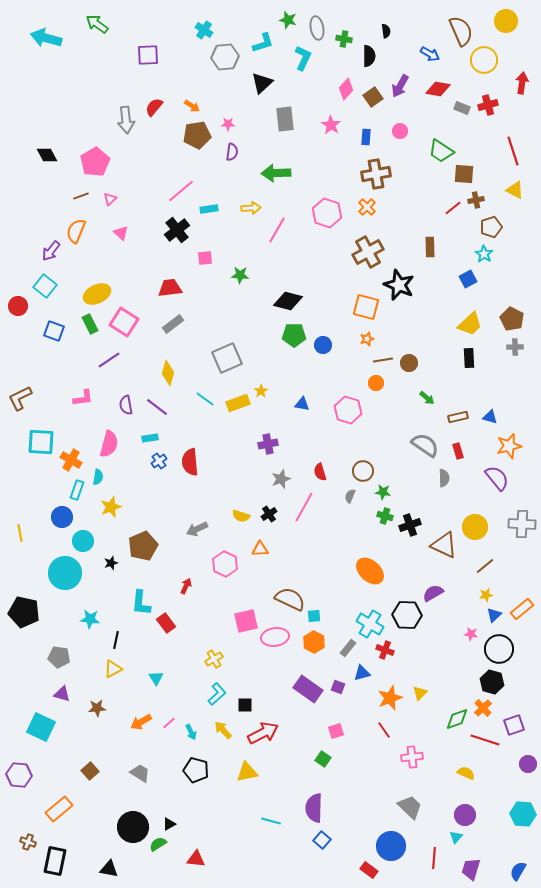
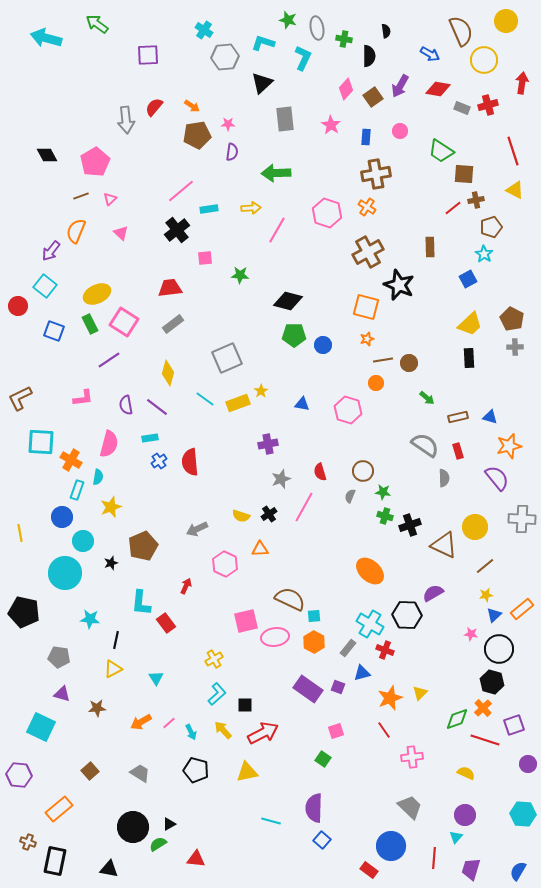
cyan L-shape at (263, 43): rotated 145 degrees counterclockwise
orange cross at (367, 207): rotated 12 degrees counterclockwise
gray cross at (522, 524): moved 5 px up
